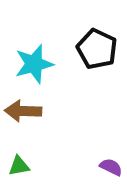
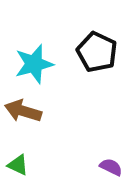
black pentagon: moved 3 px down
brown arrow: rotated 15 degrees clockwise
green triangle: moved 1 px left, 1 px up; rotated 35 degrees clockwise
